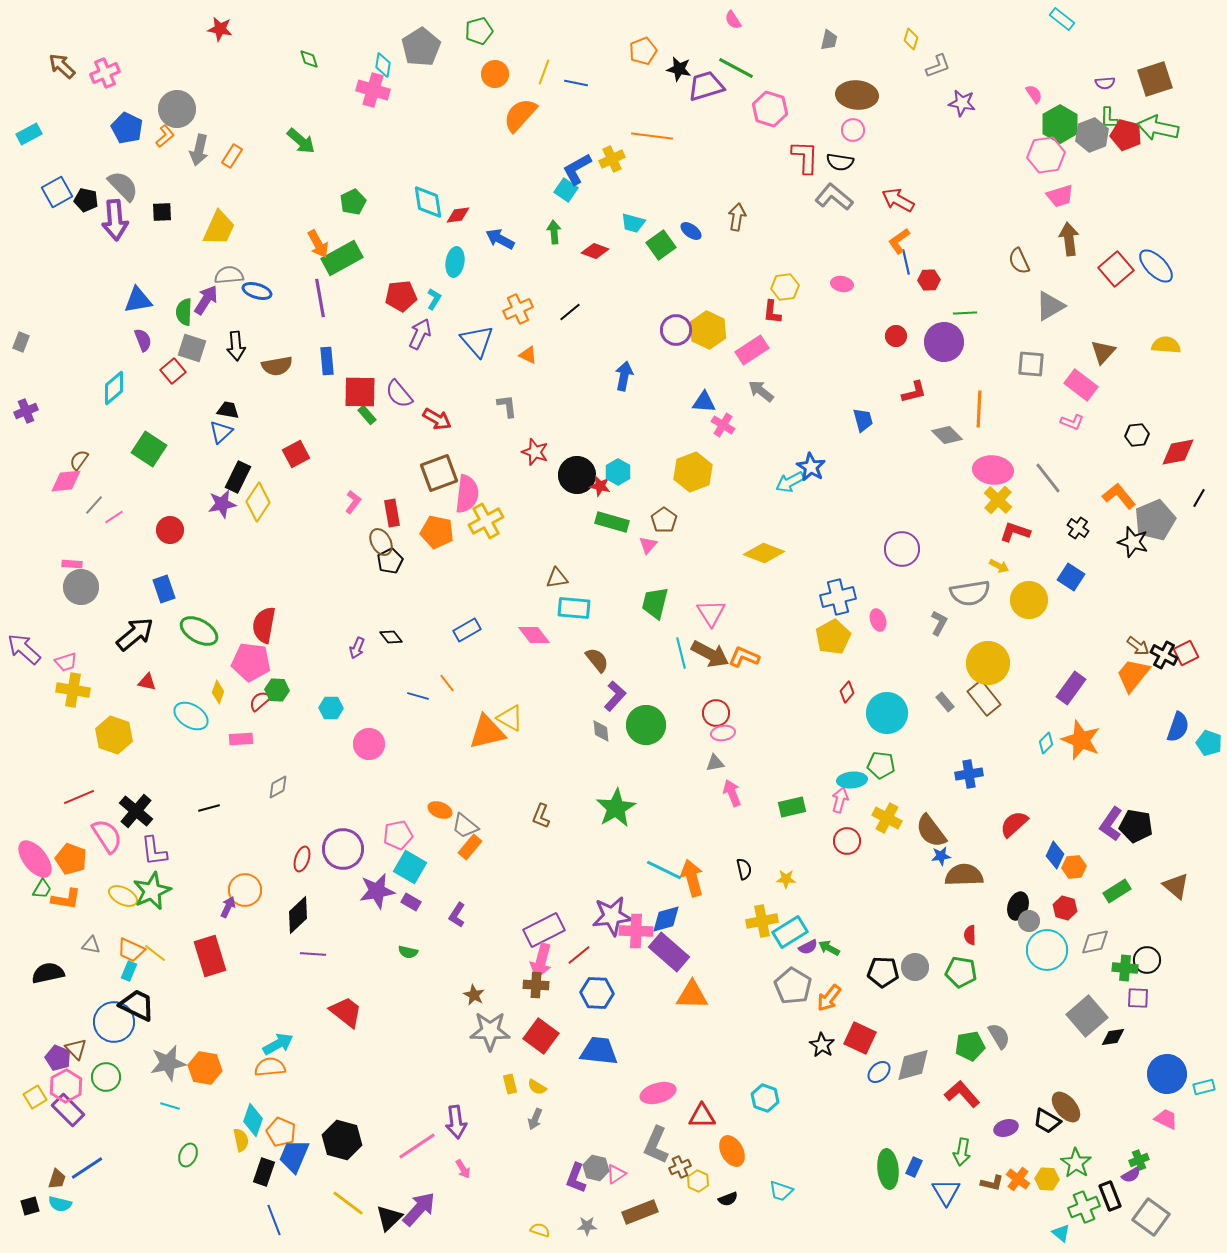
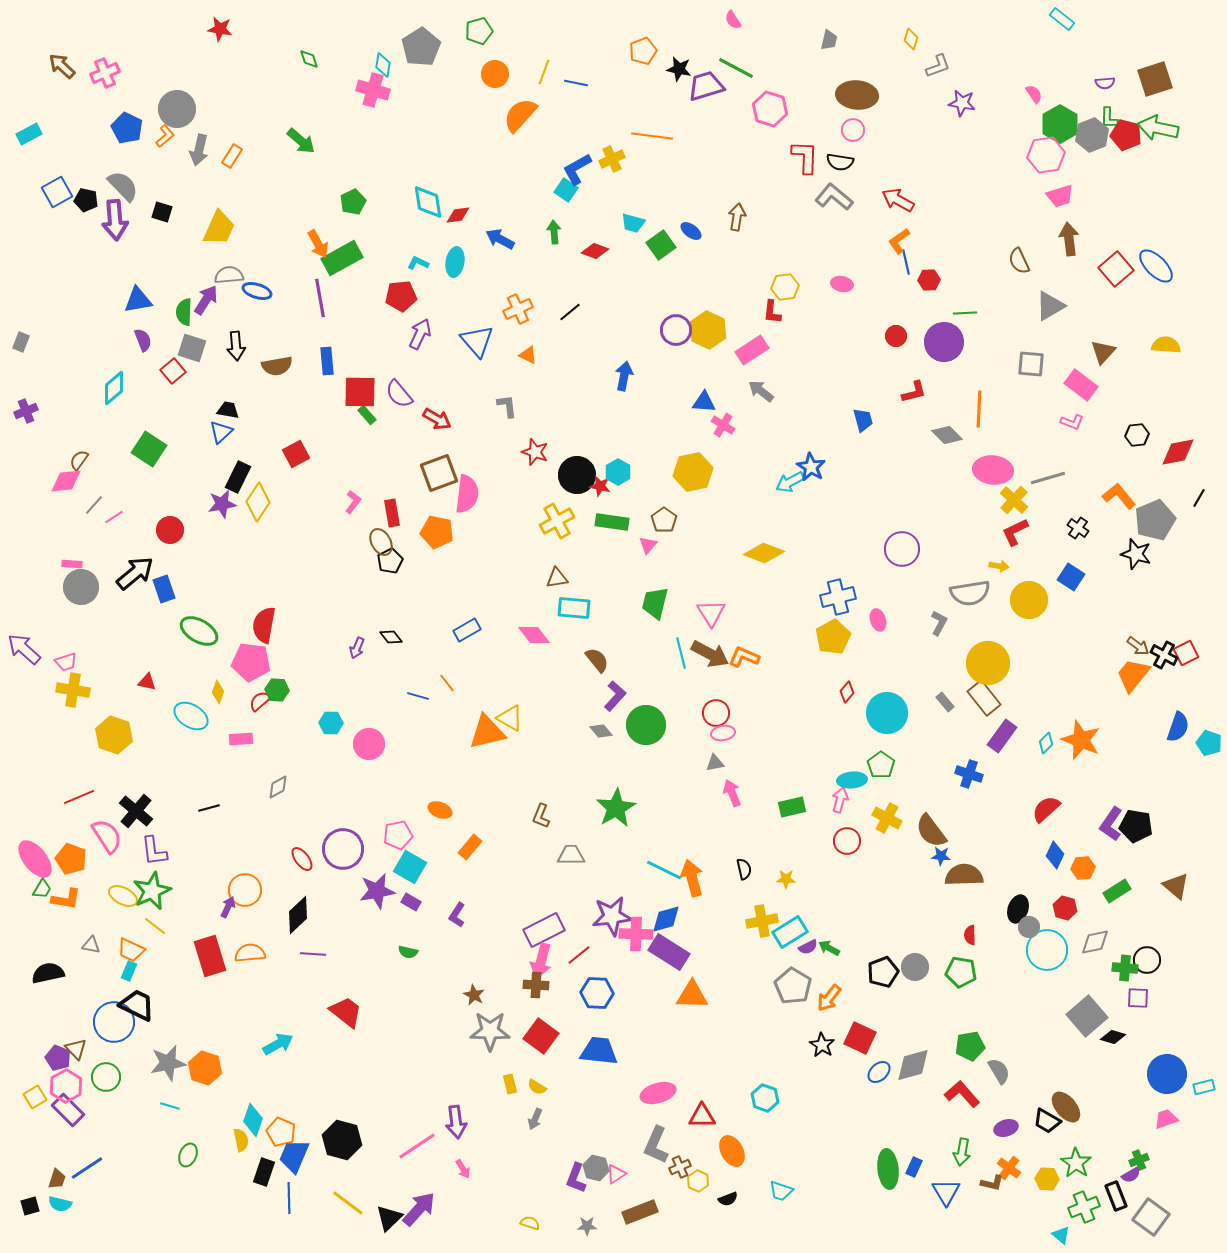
black square at (162, 212): rotated 20 degrees clockwise
cyan L-shape at (434, 299): moved 16 px left, 36 px up; rotated 95 degrees counterclockwise
yellow hexagon at (693, 472): rotated 9 degrees clockwise
gray line at (1048, 478): rotated 68 degrees counterclockwise
yellow cross at (998, 500): moved 16 px right
yellow cross at (486, 521): moved 71 px right
green rectangle at (612, 522): rotated 8 degrees counterclockwise
red L-shape at (1015, 532): rotated 44 degrees counterclockwise
black star at (1133, 542): moved 3 px right, 12 px down
yellow arrow at (999, 566): rotated 18 degrees counterclockwise
black arrow at (135, 634): moved 61 px up
purple rectangle at (1071, 688): moved 69 px left, 48 px down
cyan hexagon at (331, 708): moved 15 px down
gray diamond at (601, 731): rotated 35 degrees counterclockwise
green pentagon at (881, 765): rotated 28 degrees clockwise
blue cross at (969, 774): rotated 28 degrees clockwise
red semicircle at (1014, 824): moved 32 px right, 15 px up
gray trapezoid at (465, 826): moved 106 px right, 29 px down; rotated 140 degrees clockwise
blue star at (941, 856): rotated 12 degrees clockwise
red ellipse at (302, 859): rotated 55 degrees counterclockwise
orange hexagon at (1074, 867): moved 9 px right, 1 px down
black ellipse at (1018, 906): moved 3 px down
gray circle at (1029, 921): moved 6 px down
pink cross at (636, 931): moved 3 px down
purple rectangle at (669, 952): rotated 9 degrees counterclockwise
yellow line at (155, 953): moved 27 px up
black pentagon at (883, 972): rotated 24 degrees counterclockwise
gray semicircle at (999, 1036): moved 35 px down
black diamond at (1113, 1037): rotated 25 degrees clockwise
orange semicircle at (270, 1067): moved 20 px left, 114 px up
orange hexagon at (205, 1068): rotated 8 degrees clockwise
pink trapezoid at (1166, 1119): rotated 45 degrees counterclockwise
orange cross at (1018, 1179): moved 9 px left, 11 px up
black rectangle at (1110, 1196): moved 6 px right
blue line at (274, 1220): moved 15 px right, 22 px up; rotated 20 degrees clockwise
yellow semicircle at (540, 1230): moved 10 px left, 7 px up
cyan triangle at (1061, 1233): moved 2 px down
